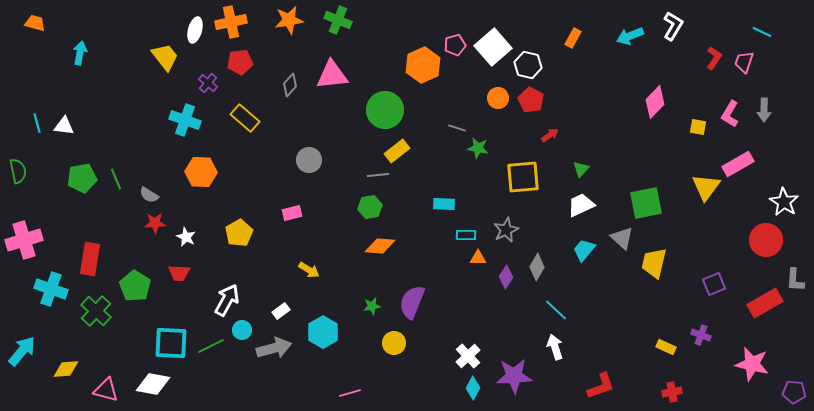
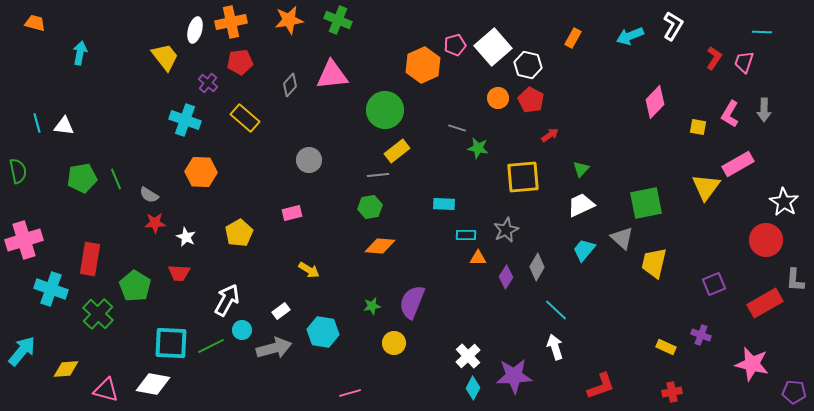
cyan line at (762, 32): rotated 24 degrees counterclockwise
green cross at (96, 311): moved 2 px right, 3 px down
cyan hexagon at (323, 332): rotated 20 degrees counterclockwise
